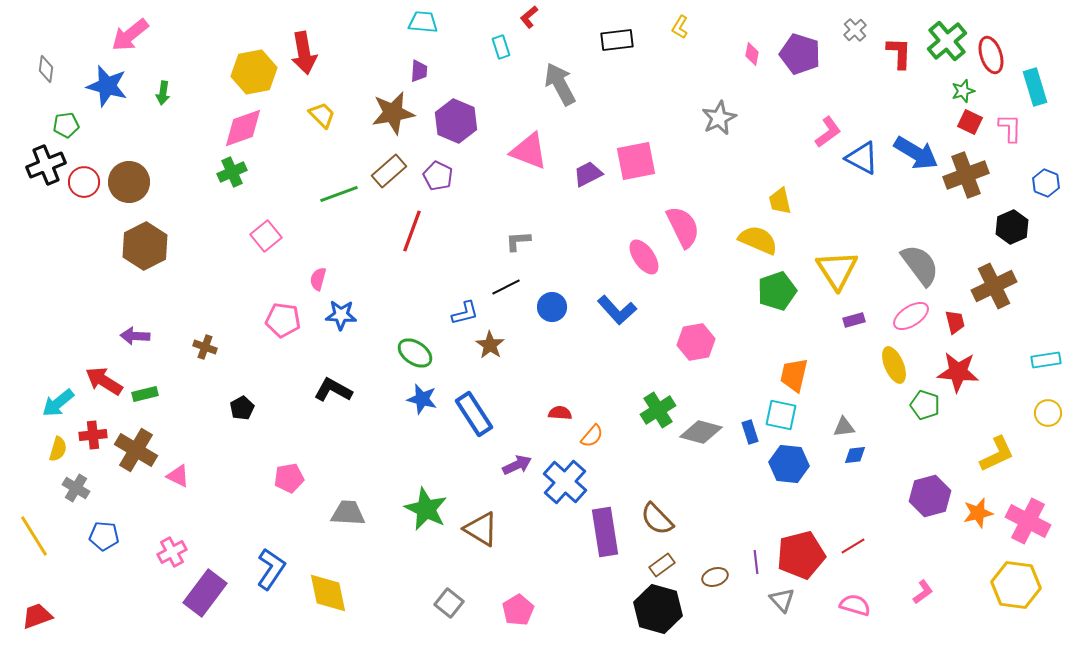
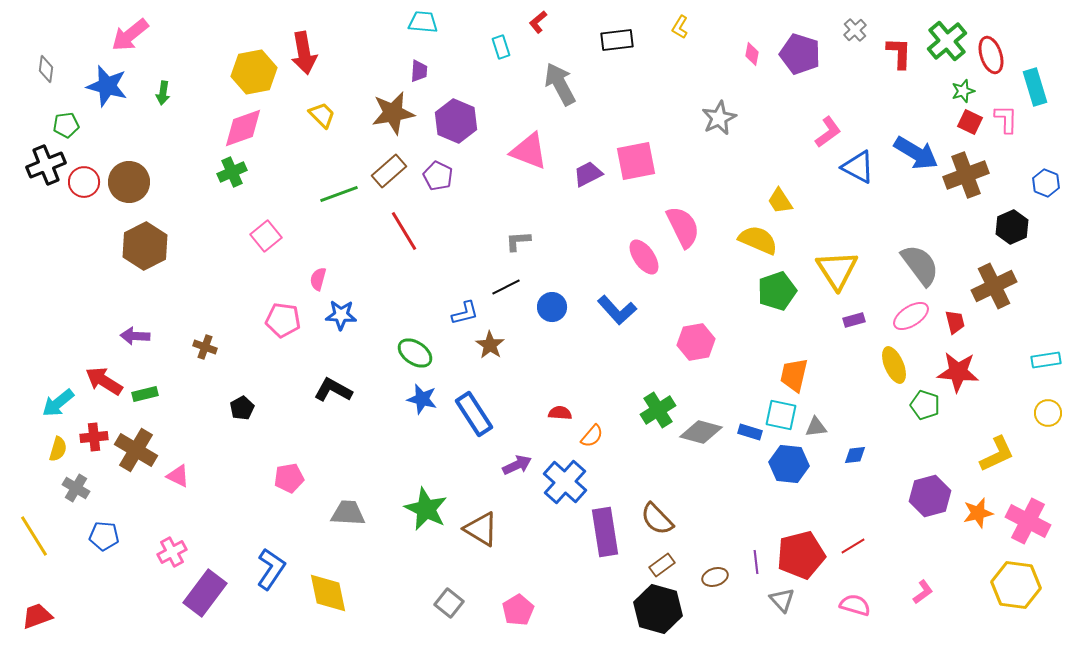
red L-shape at (529, 17): moved 9 px right, 5 px down
pink L-shape at (1010, 128): moved 4 px left, 9 px up
blue triangle at (862, 158): moved 4 px left, 9 px down
yellow trapezoid at (780, 201): rotated 20 degrees counterclockwise
red line at (412, 231): moved 8 px left; rotated 51 degrees counterclockwise
gray triangle at (844, 427): moved 28 px left
blue rectangle at (750, 432): rotated 55 degrees counterclockwise
red cross at (93, 435): moved 1 px right, 2 px down
